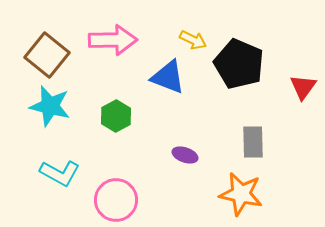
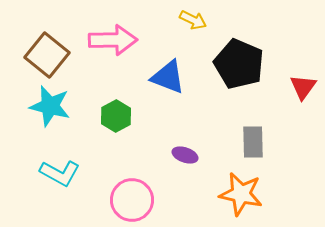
yellow arrow: moved 20 px up
pink circle: moved 16 px right
